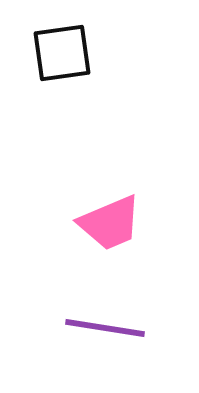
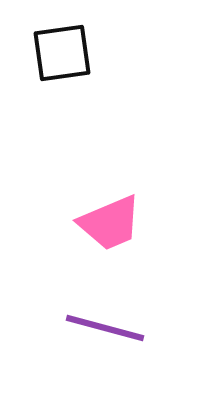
purple line: rotated 6 degrees clockwise
